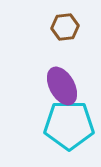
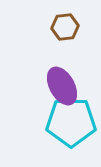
cyan pentagon: moved 2 px right, 3 px up
